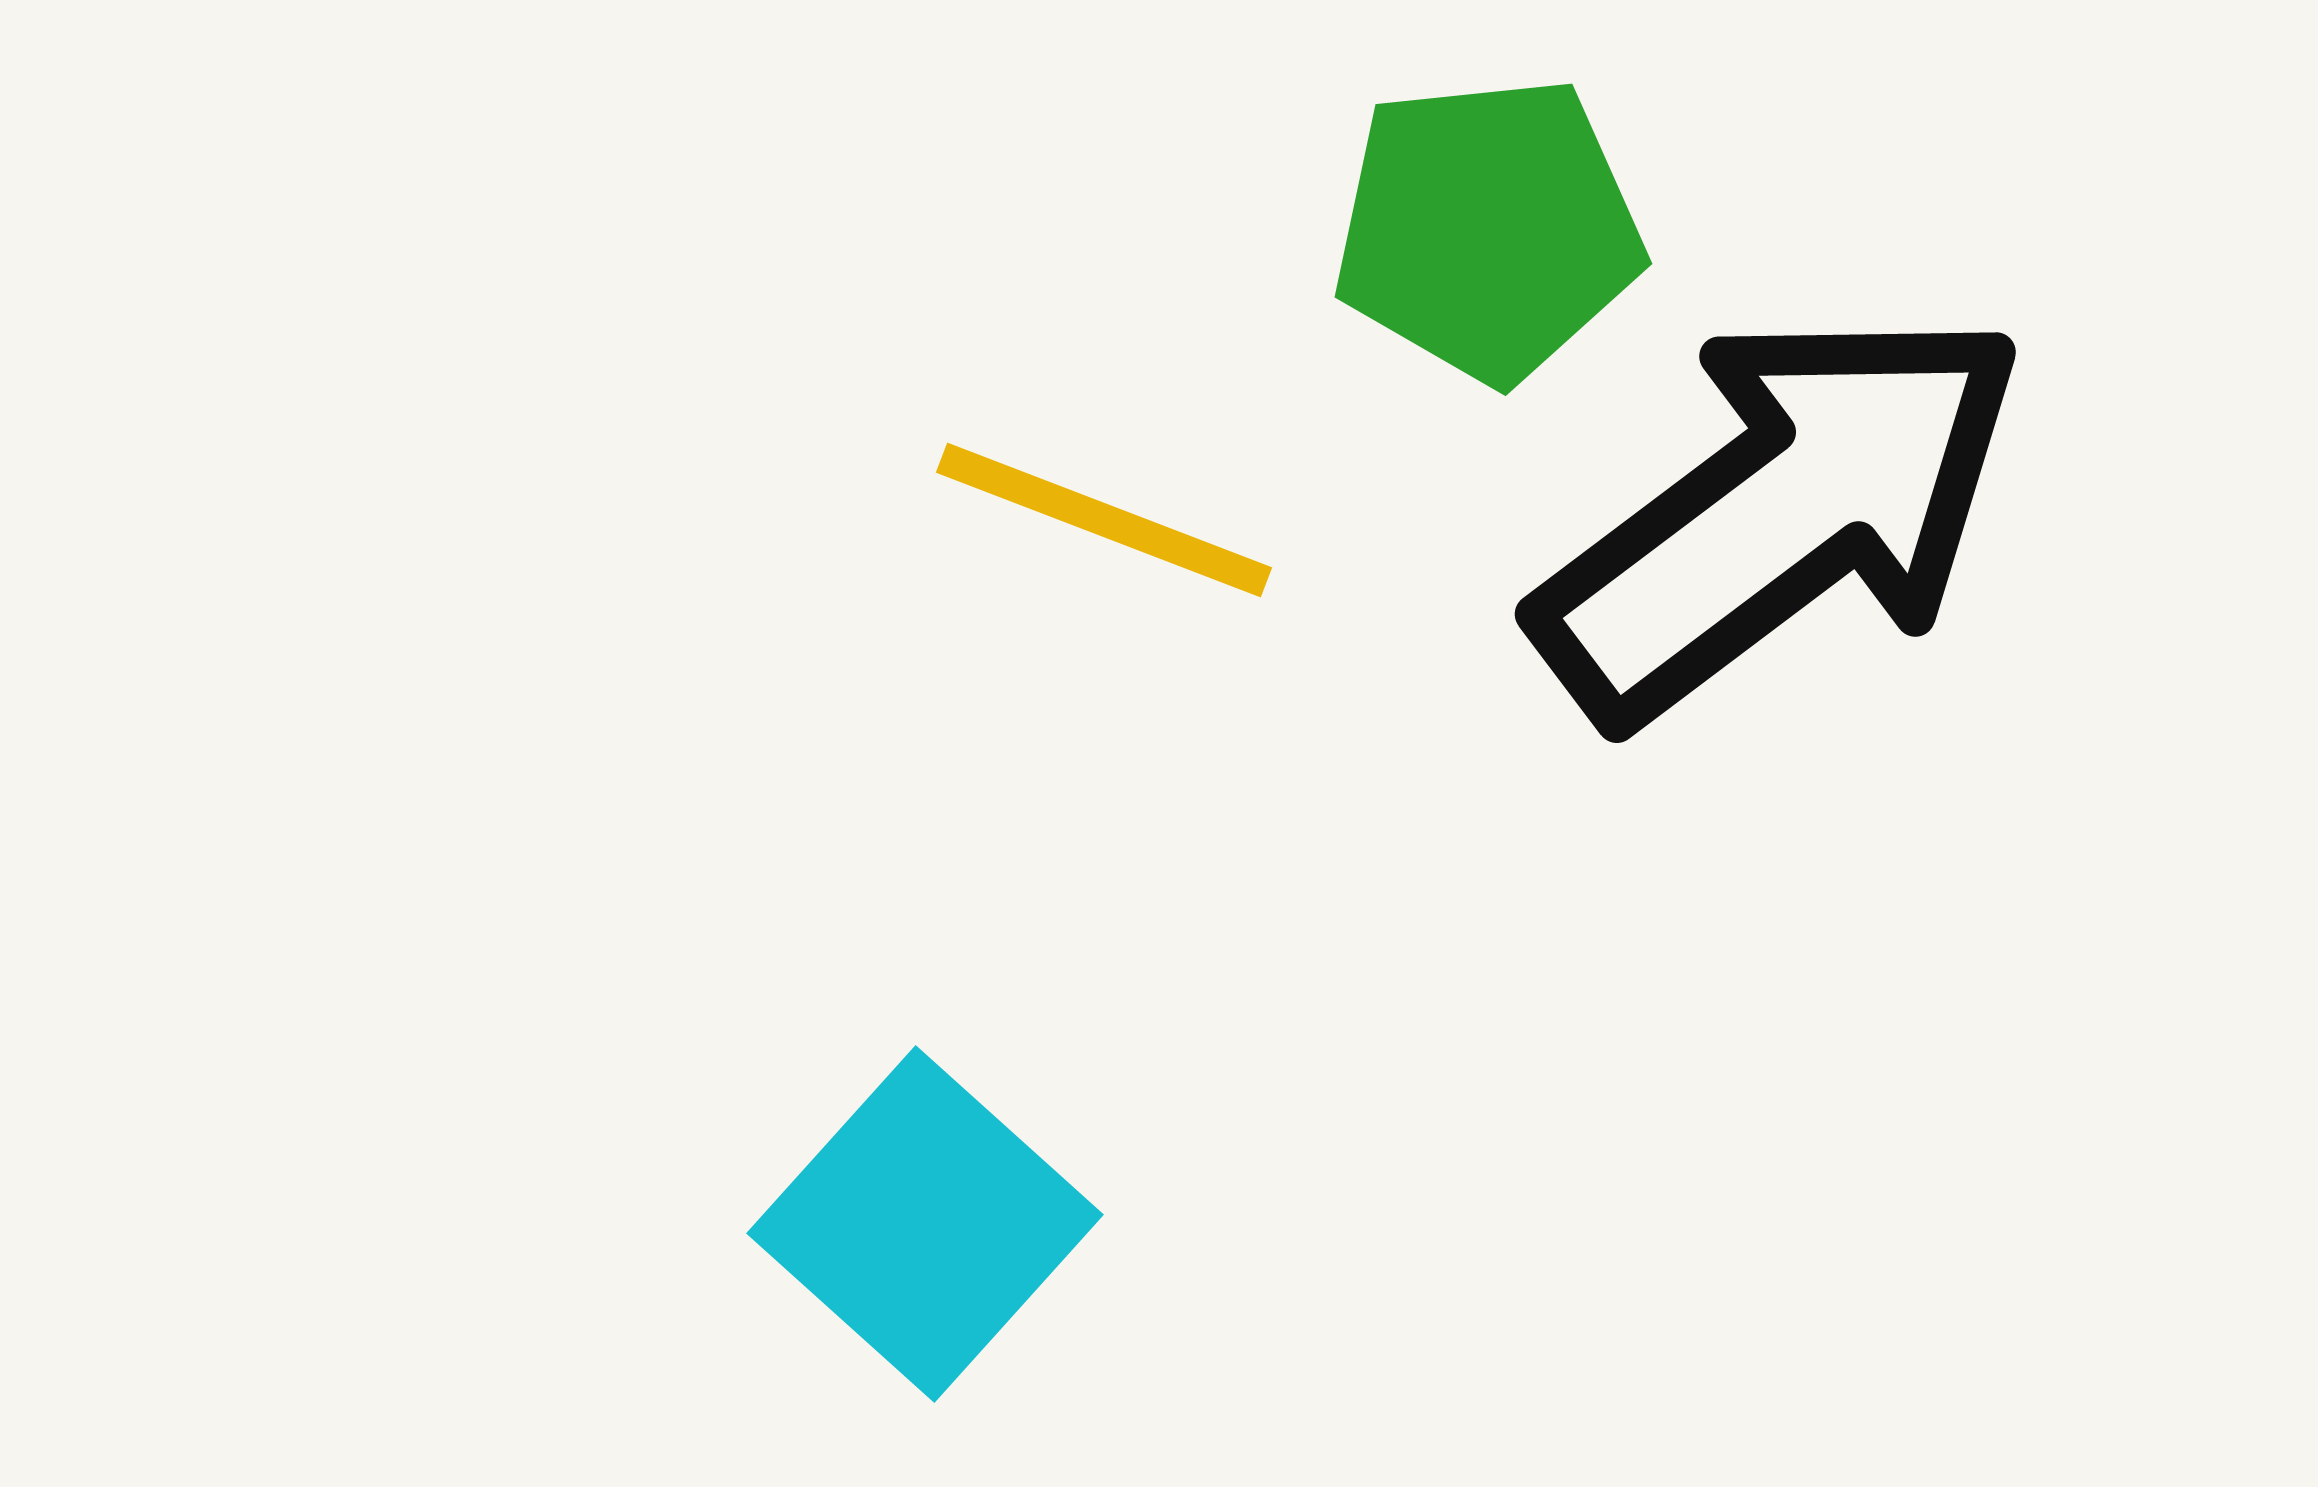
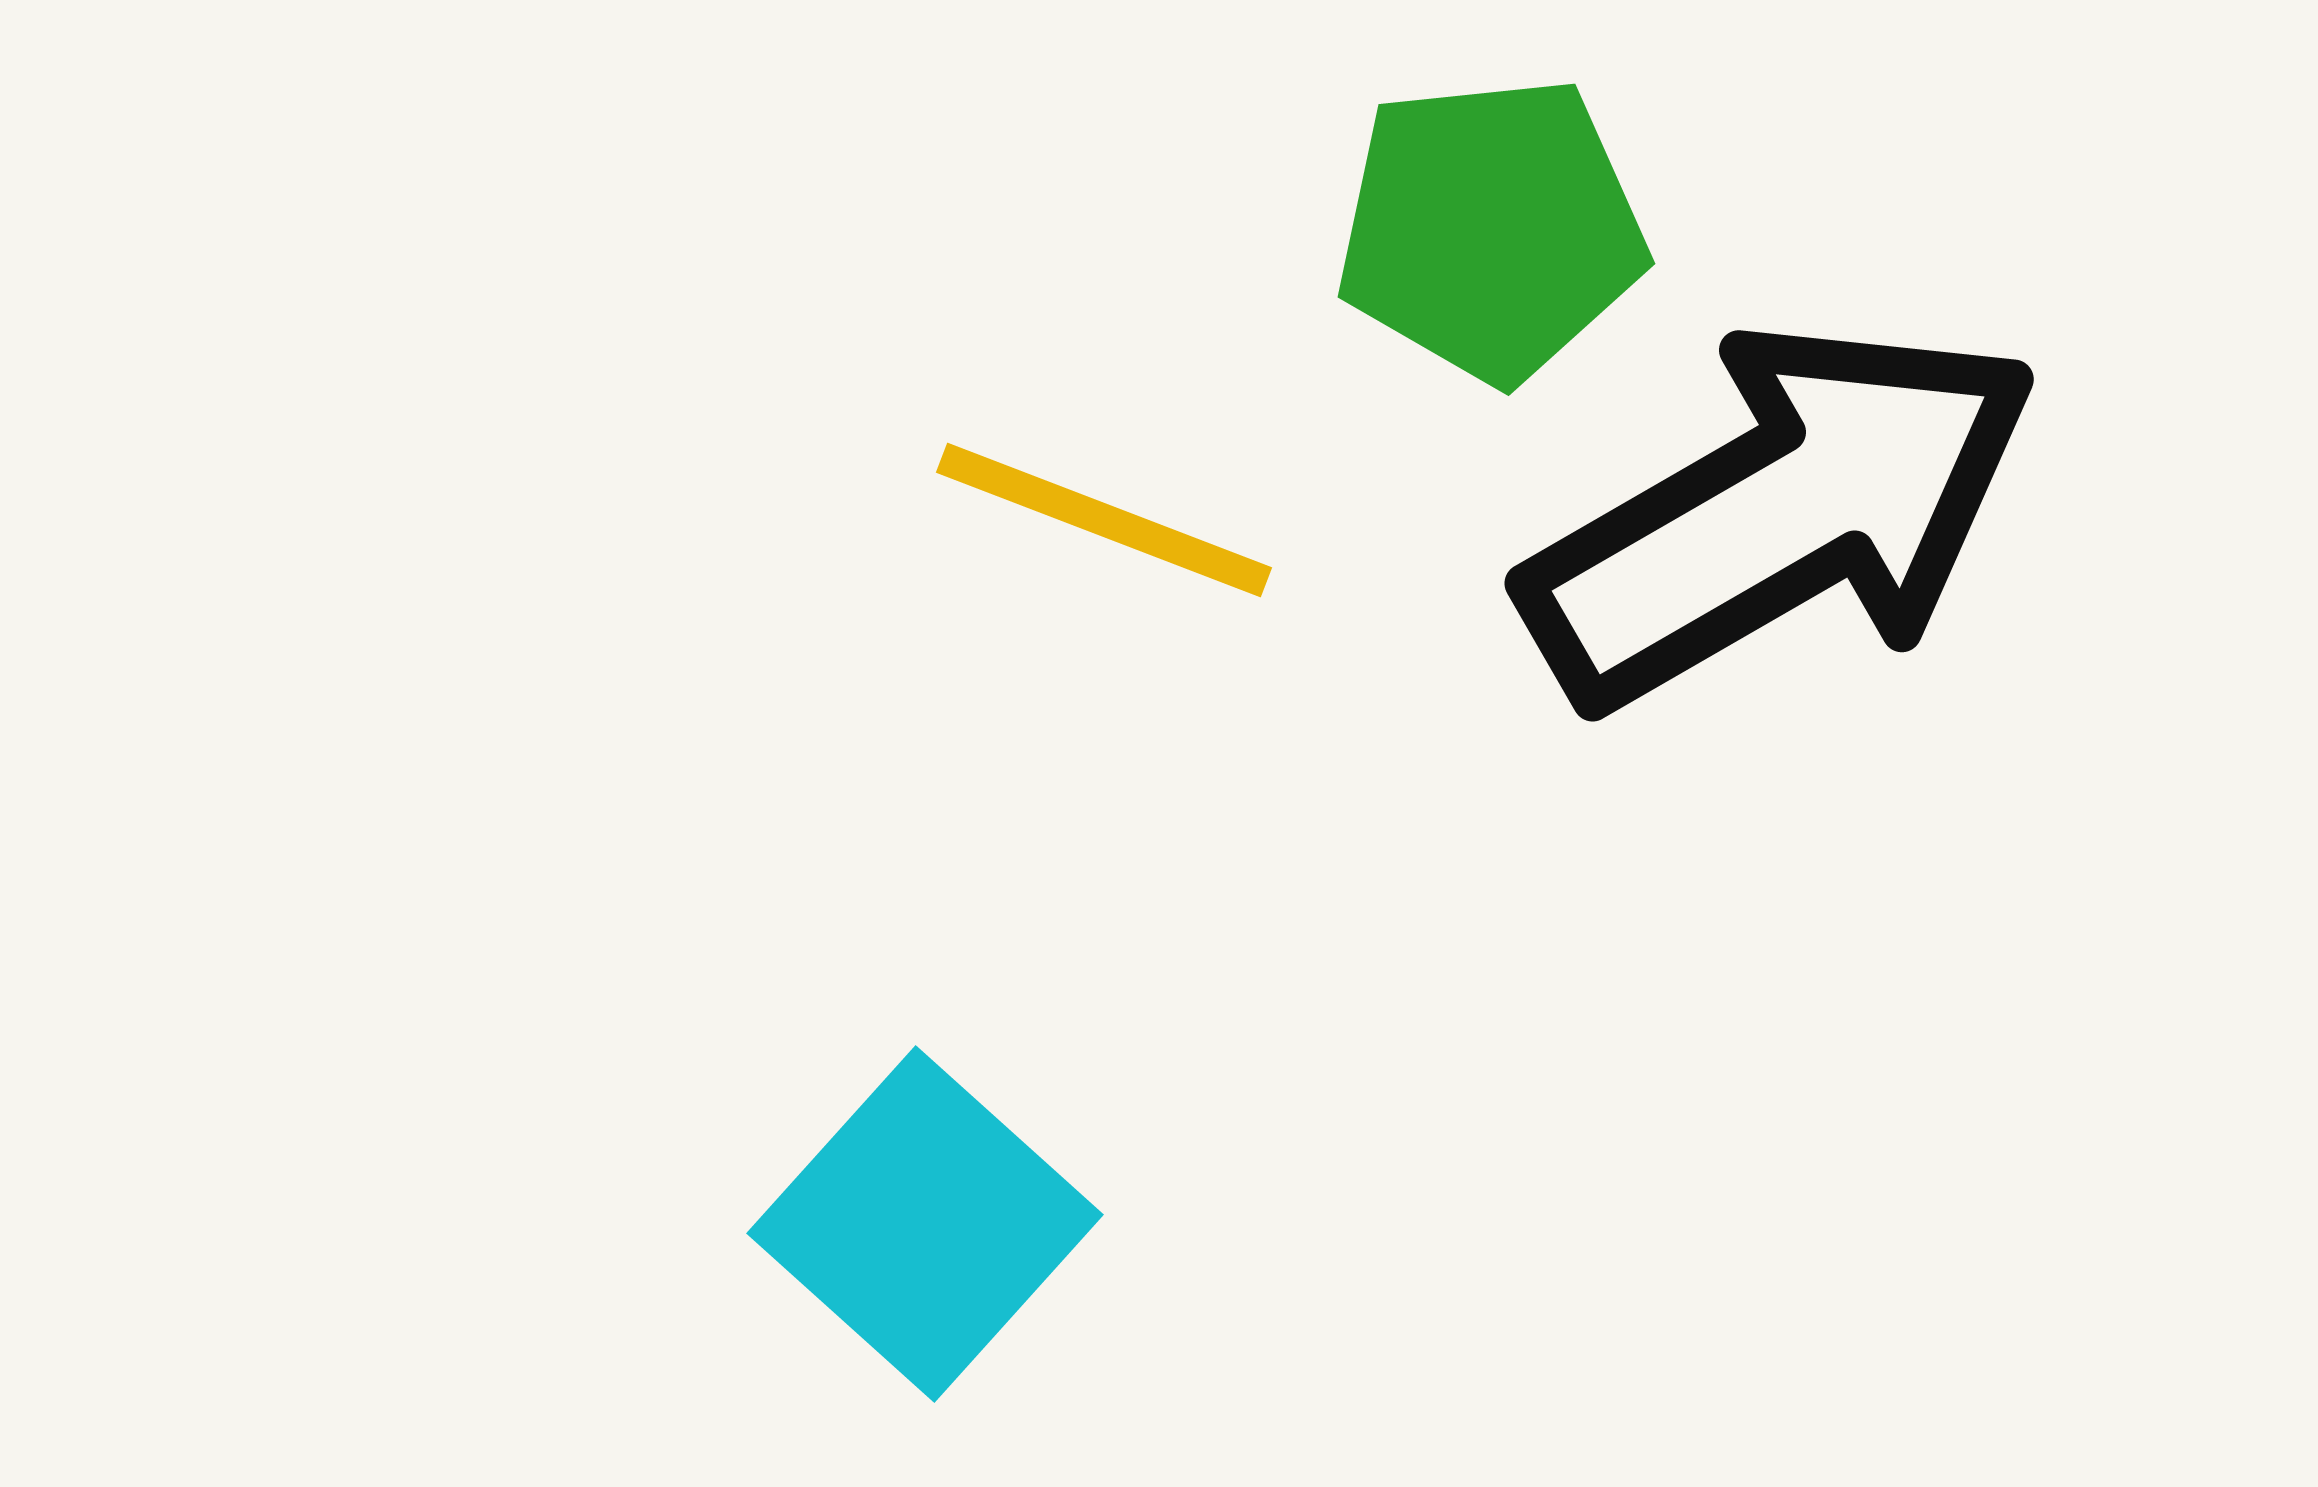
green pentagon: moved 3 px right
black arrow: rotated 7 degrees clockwise
